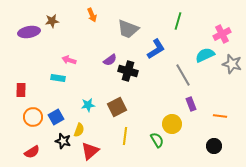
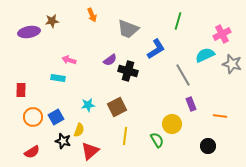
black circle: moved 6 px left
